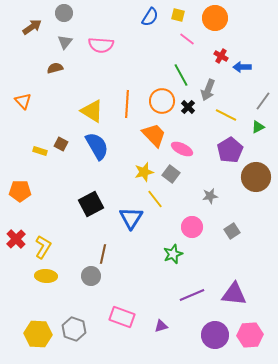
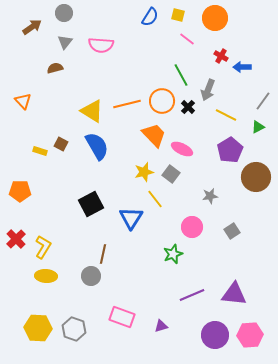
orange line at (127, 104): rotated 72 degrees clockwise
yellow hexagon at (38, 334): moved 6 px up
